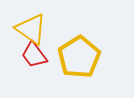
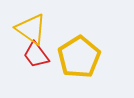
red trapezoid: moved 2 px right
